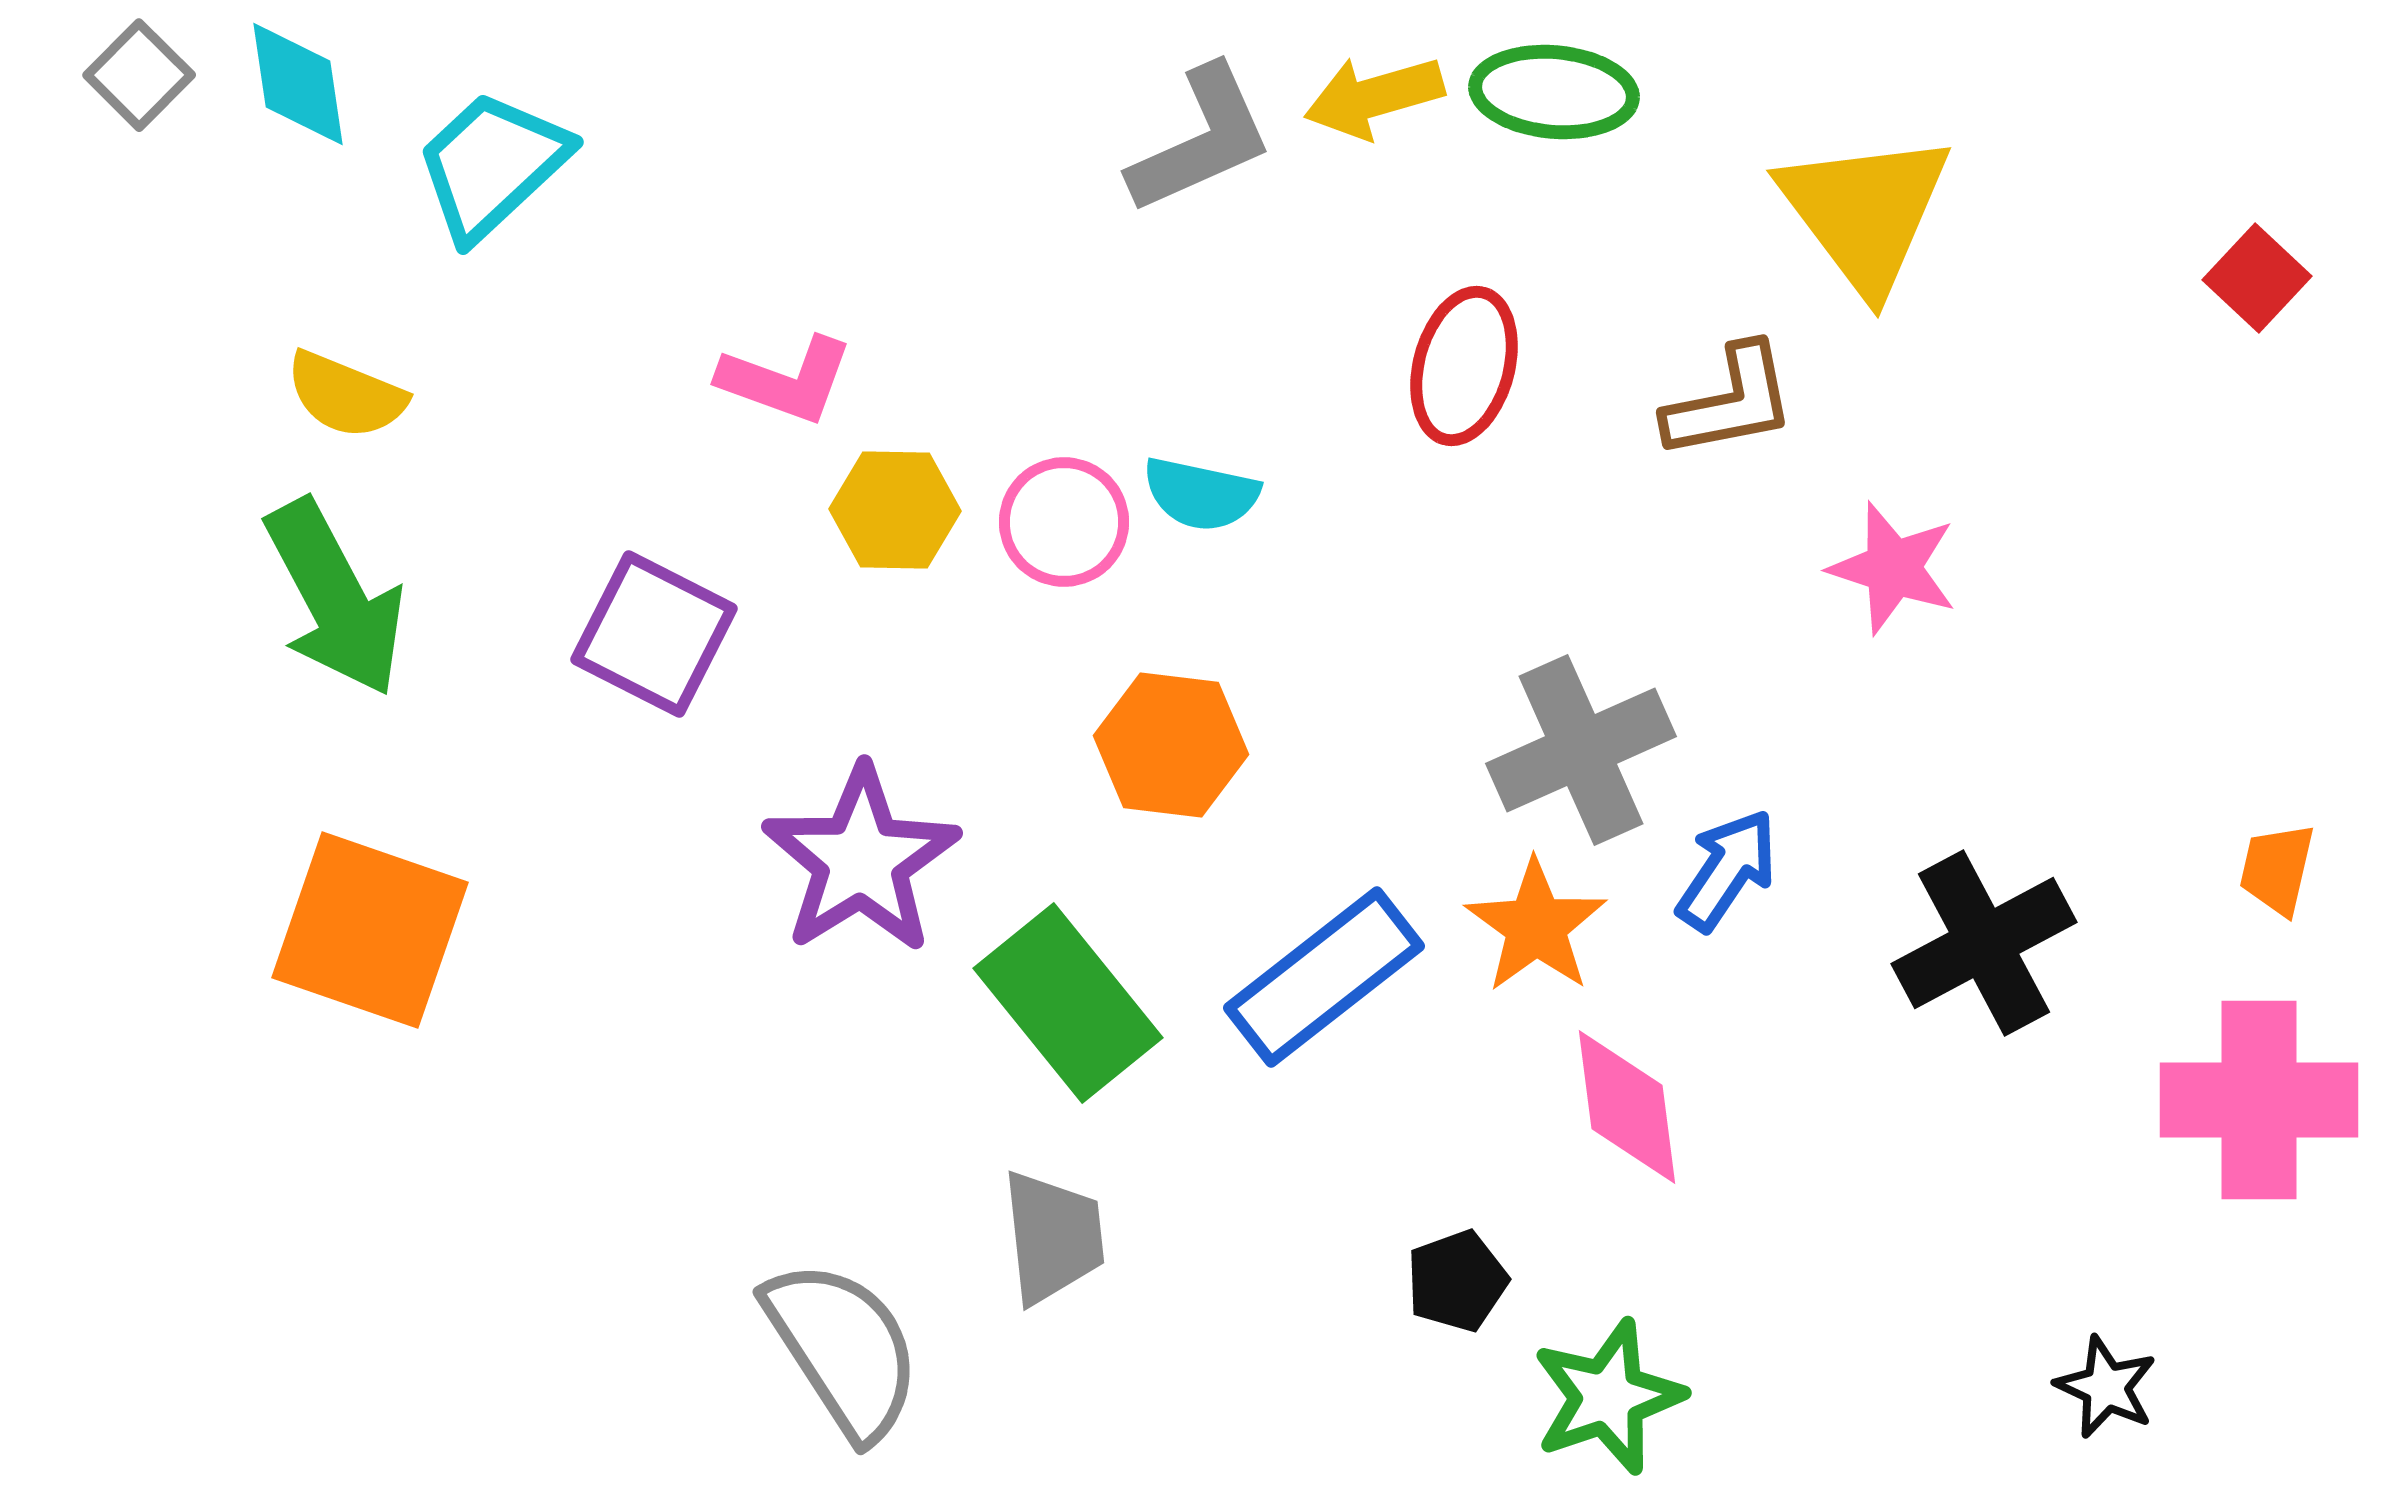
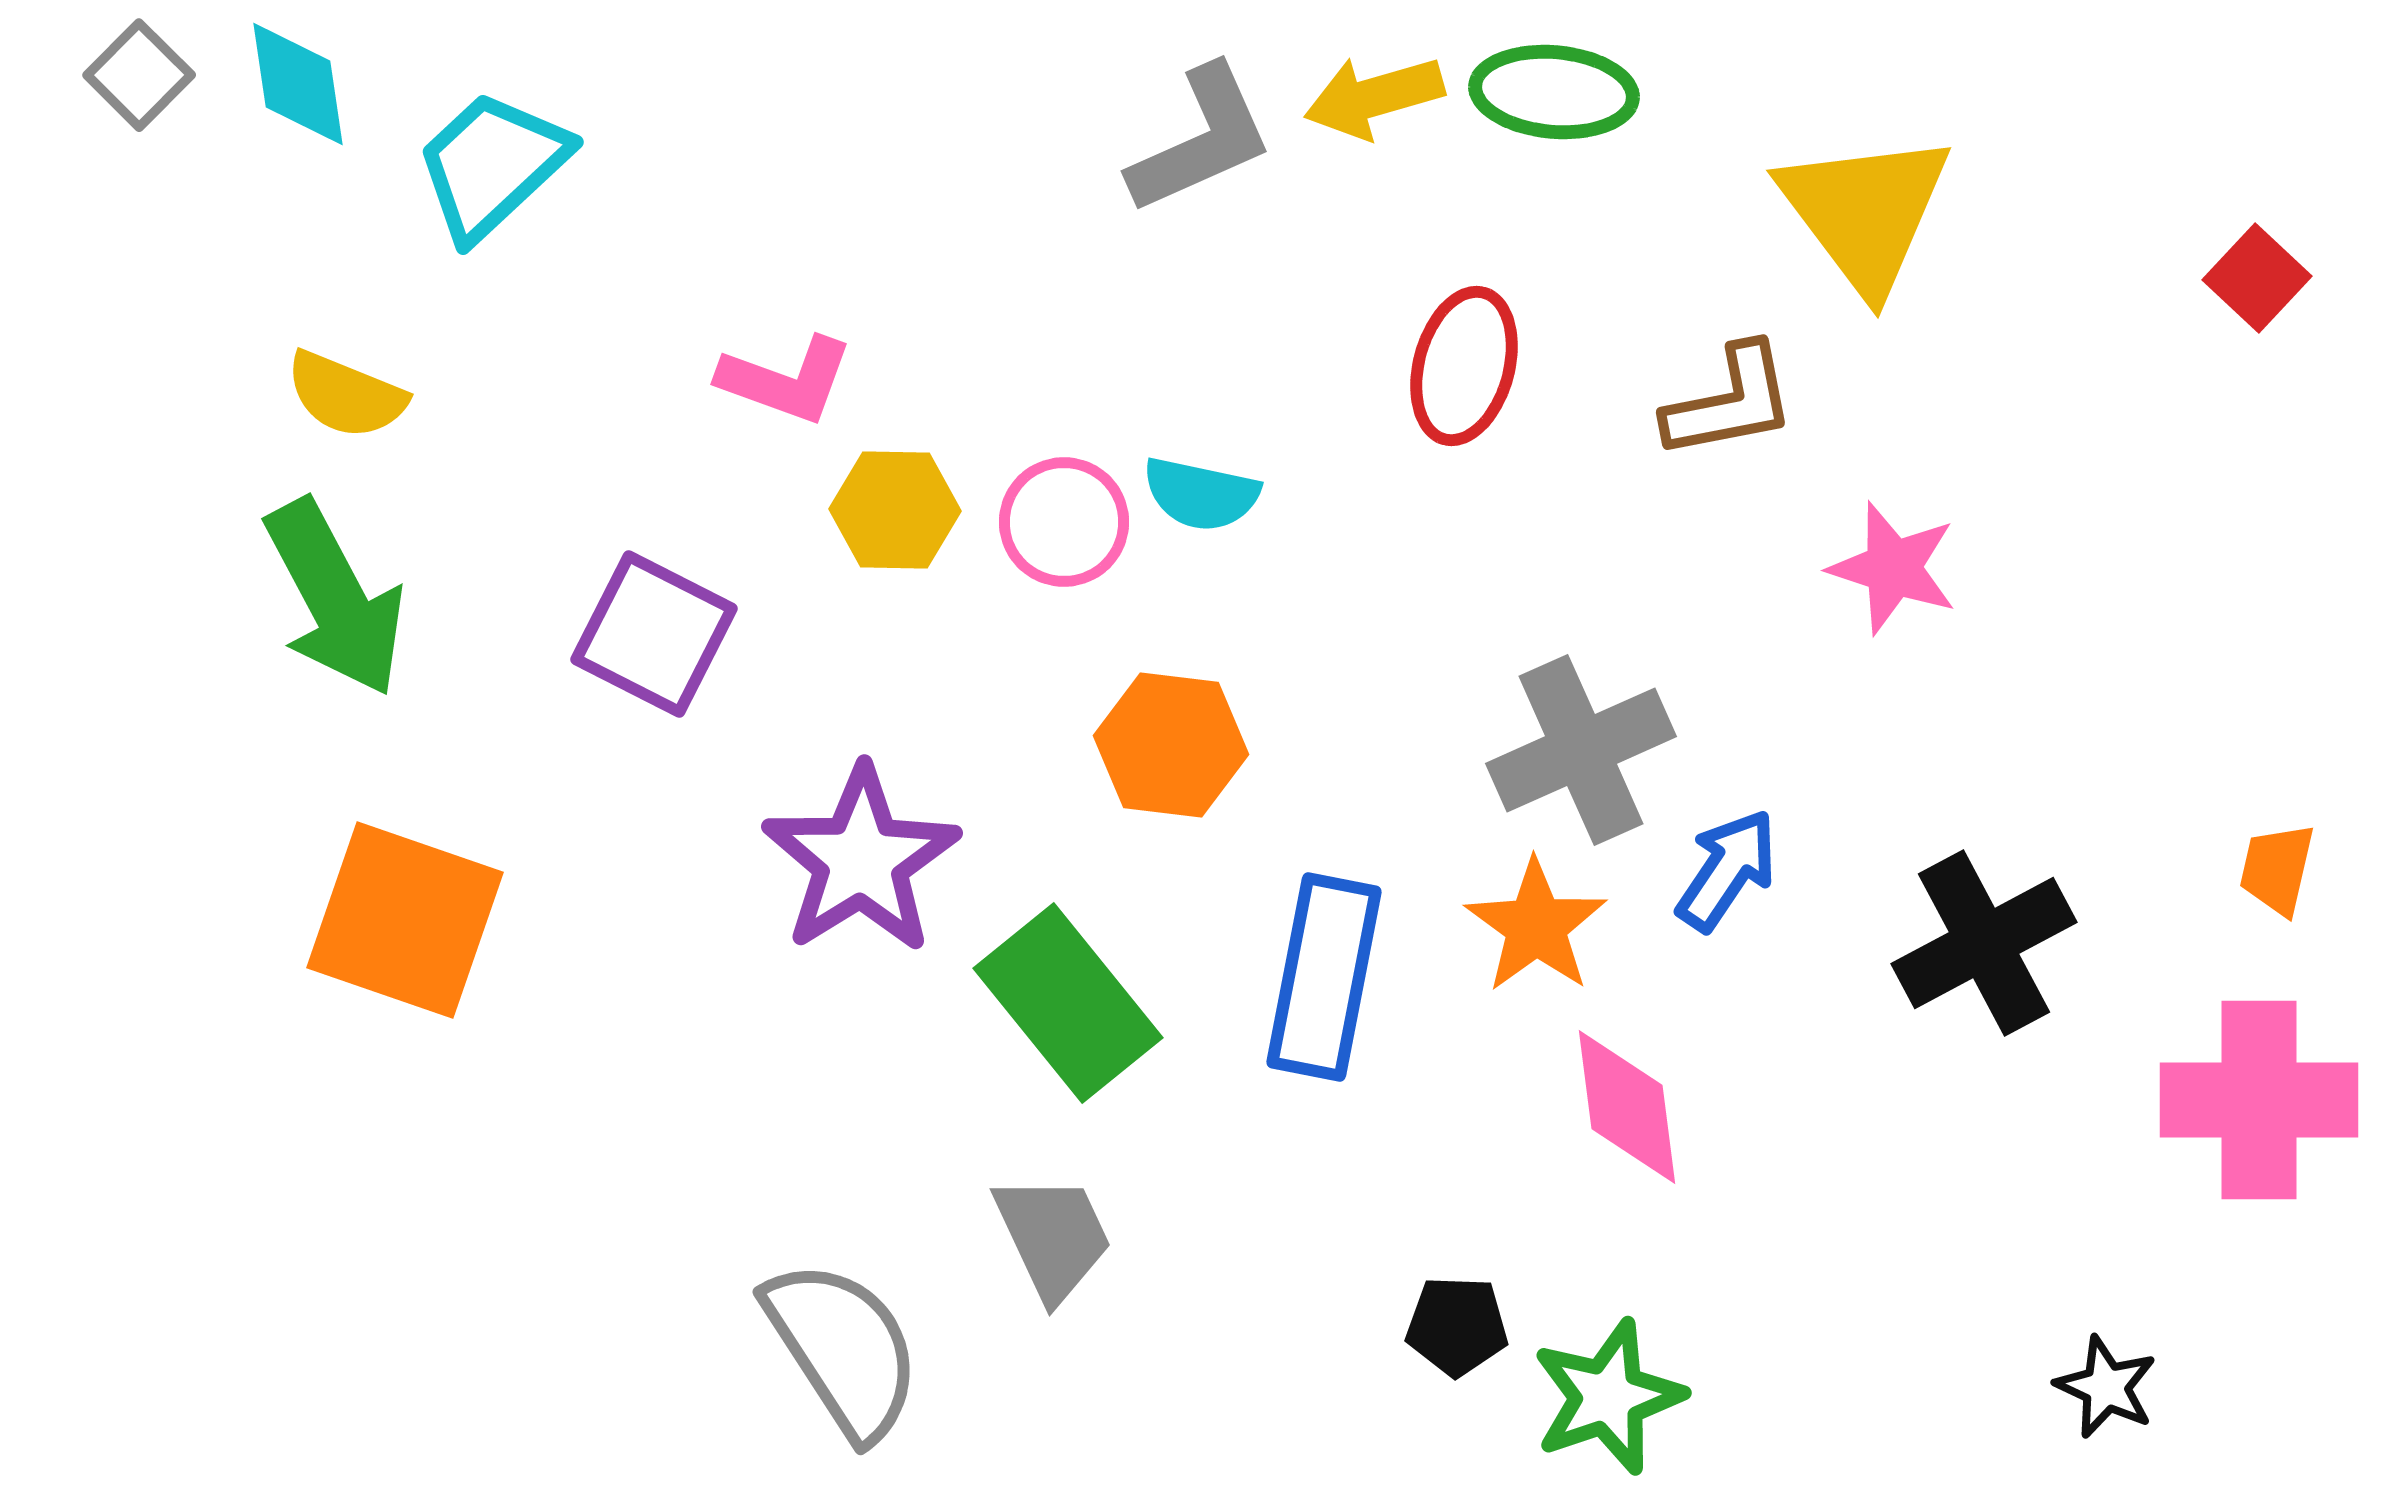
orange square: moved 35 px right, 10 px up
blue rectangle: rotated 41 degrees counterclockwise
gray trapezoid: rotated 19 degrees counterclockwise
black pentagon: moved 45 px down; rotated 22 degrees clockwise
